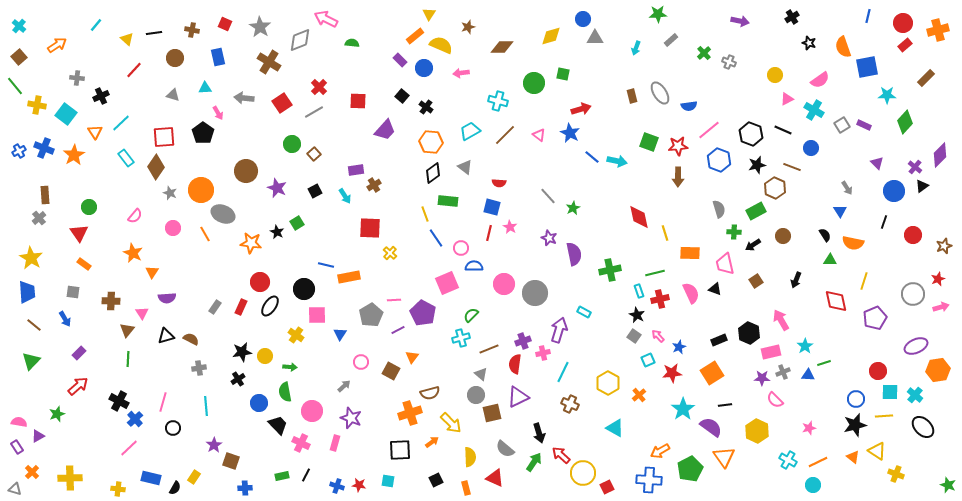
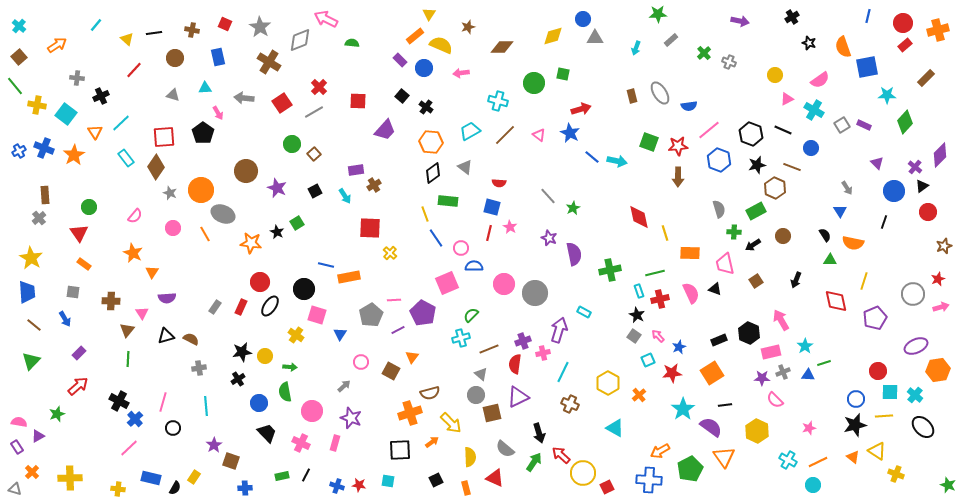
yellow diamond at (551, 36): moved 2 px right
red circle at (913, 235): moved 15 px right, 23 px up
pink square at (317, 315): rotated 18 degrees clockwise
black trapezoid at (278, 425): moved 11 px left, 8 px down
